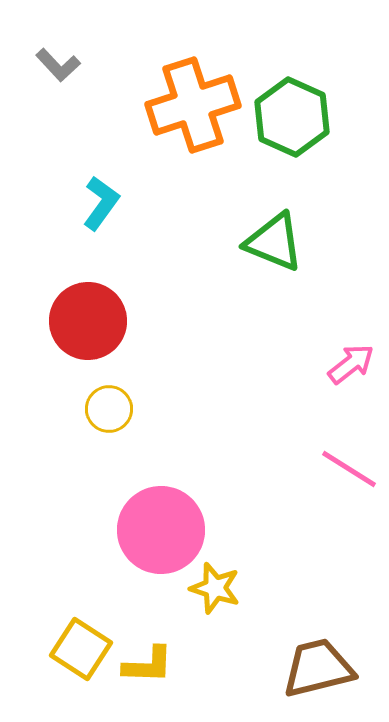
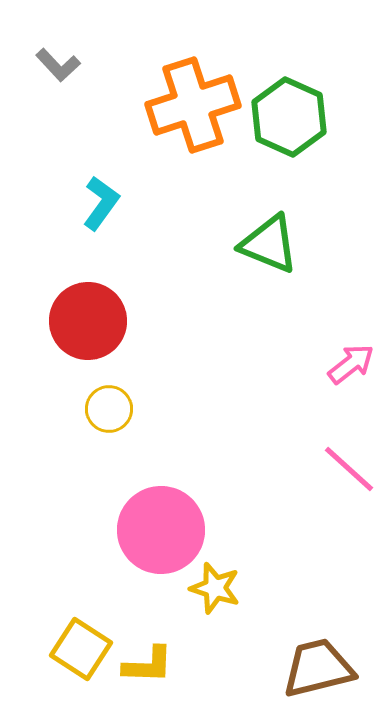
green hexagon: moved 3 px left
green triangle: moved 5 px left, 2 px down
pink line: rotated 10 degrees clockwise
